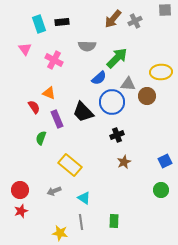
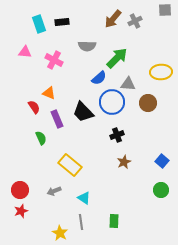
pink triangle: moved 3 px down; rotated 48 degrees counterclockwise
brown circle: moved 1 px right, 7 px down
green semicircle: rotated 136 degrees clockwise
blue square: moved 3 px left; rotated 24 degrees counterclockwise
yellow star: rotated 21 degrees clockwise
